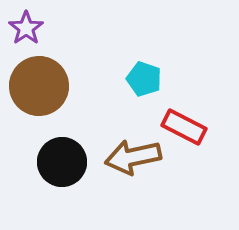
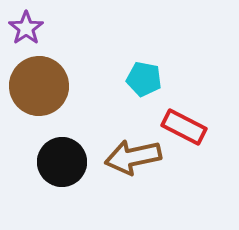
cyan pentagon: rotated 8 degrees counterclockwise
